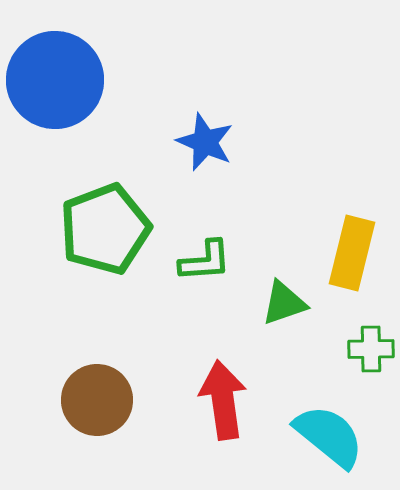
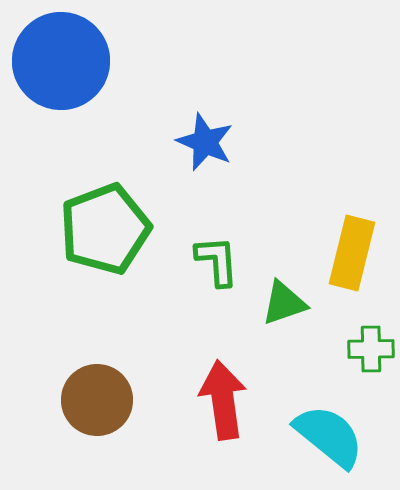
blue circle: moved 6 px right, 19 px up
green L-shape: moved 12 px right; rotated 90 degrees counterclockwise
